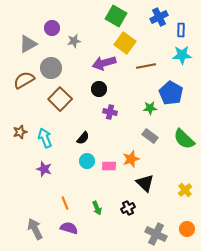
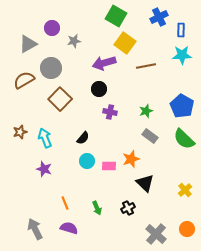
blue pentagon: moved 11 px right, 13 px down
green star: moved 4 px left, 3 px down; rotated 16 degrees counterclockwise
gray cross: rotated 15 degrees clockwise
